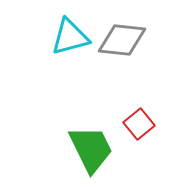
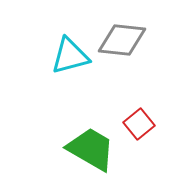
cyan triangle: moved 19 px down
green trapezoid: rotated 34 degrees counterclockwise
